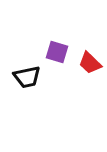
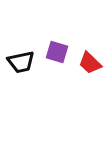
black trapezoid: moved 6 px left, 15 px up
